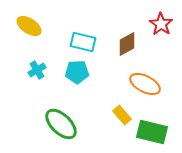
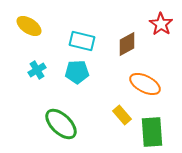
cyan rectangle: moved 1 px left, 1 px up
green rectangle: rotated 72 degrees clockwise
